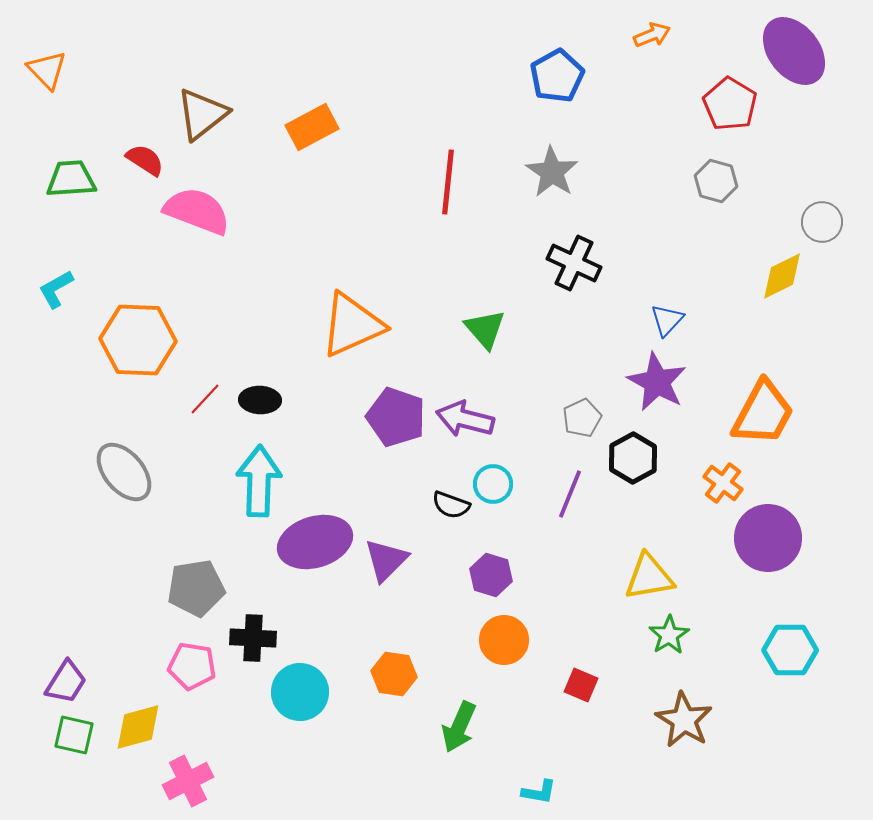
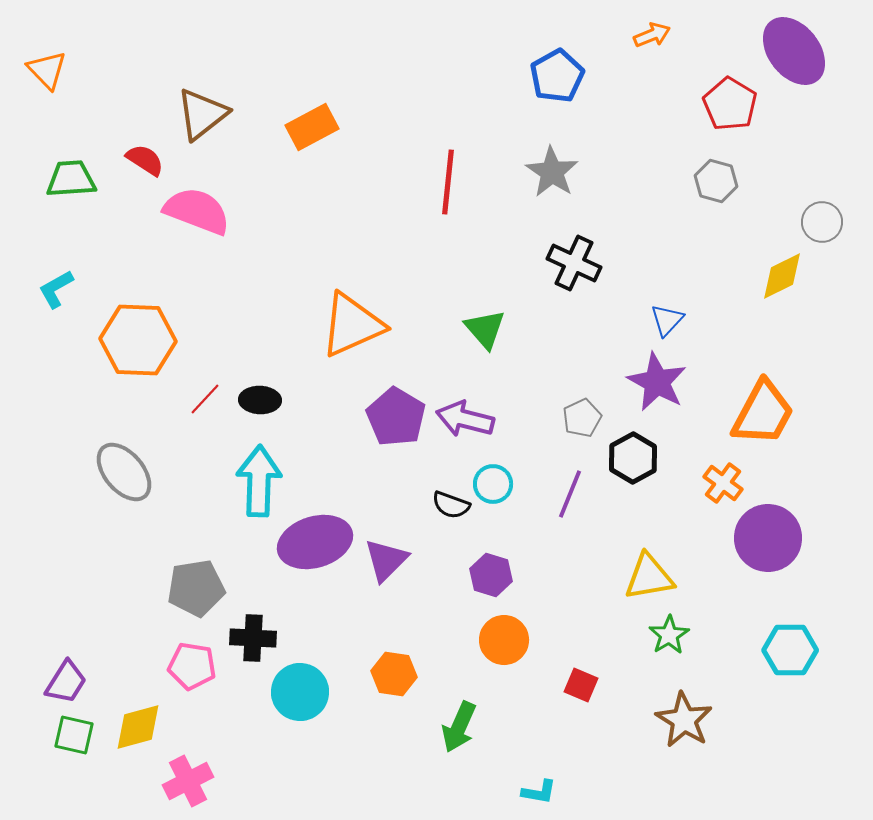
purple pentagon at (396, 417): rotated 12 degrees clockwise
